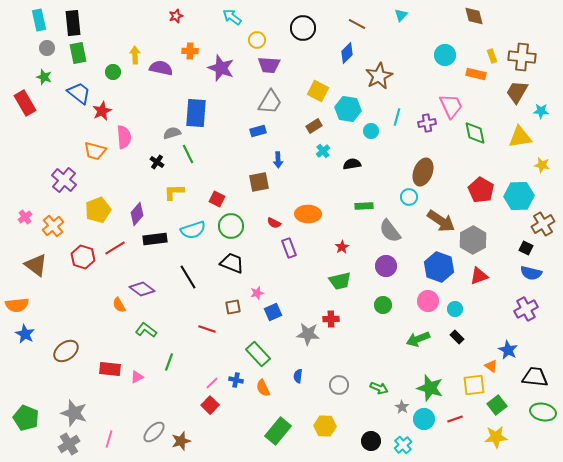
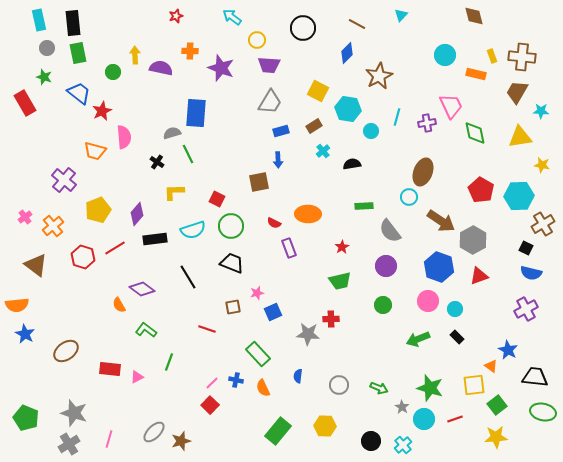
blue rectangle at (258, 131): moved 23 px right
